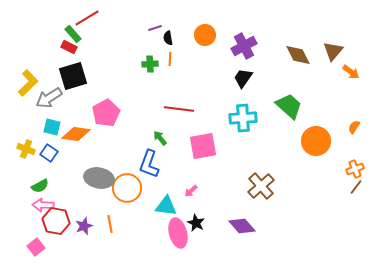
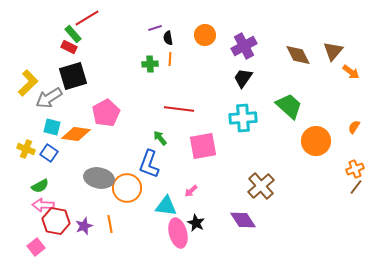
purple diamond at (242, 226): moved 1 px right, 6 px up; rotated 8 degrees clockwise
